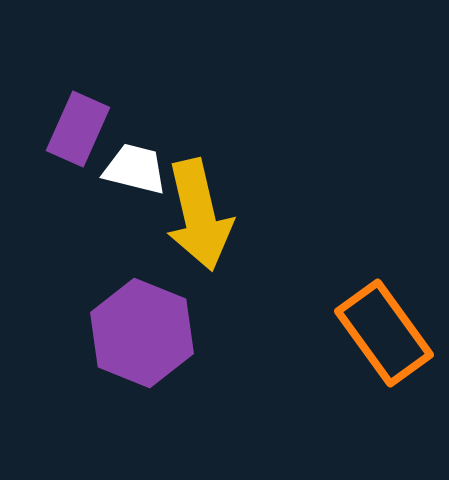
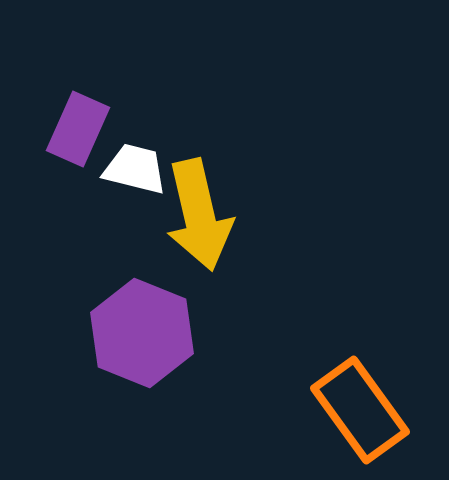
orange rectangle: moved 24 px left, 77 px down
